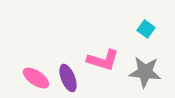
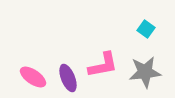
pink L-shape: moved 5 px down; rotated 28 degrees counterclockwise
gray star: rotated 12 degrees counterclockwise
pink ellipse: moved 3 px left, 1 px up
